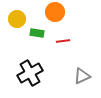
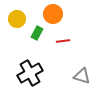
orange circle: moved 2 px left, 2 px down
green rectangle: rotated 72 degrees counterclockwise
gray triangle: rotated 42 degrees clockwise
